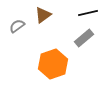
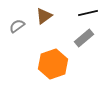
brown triangle: moved 1 px right, 1 px down
